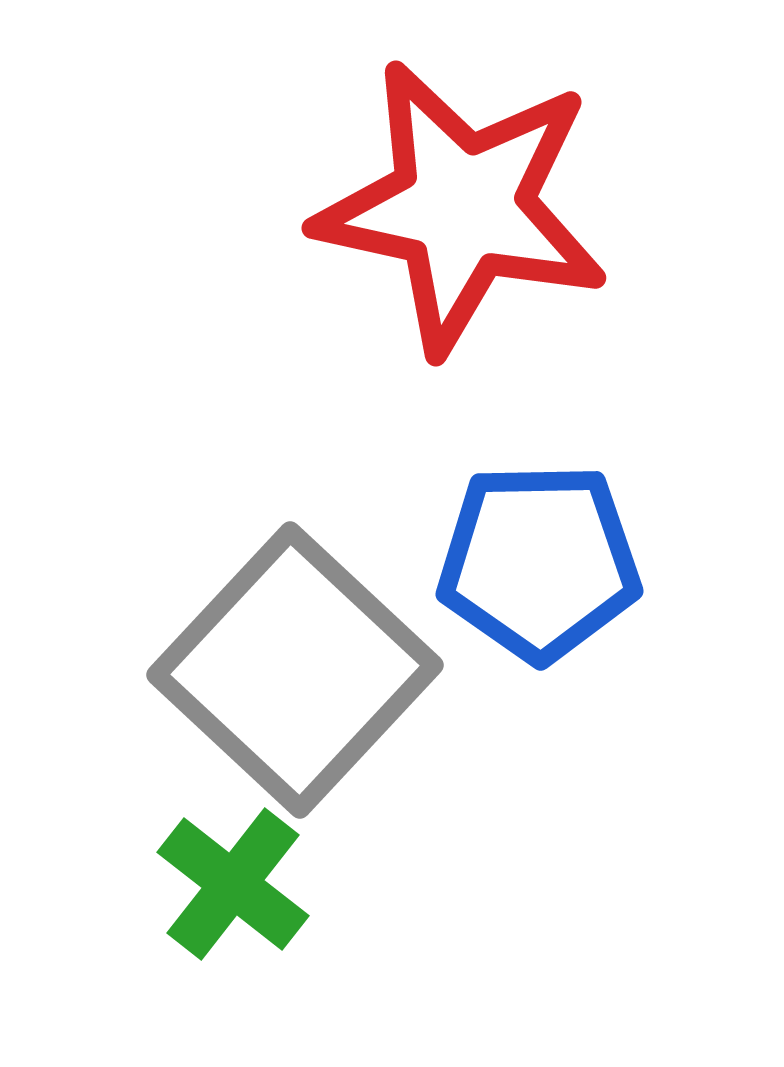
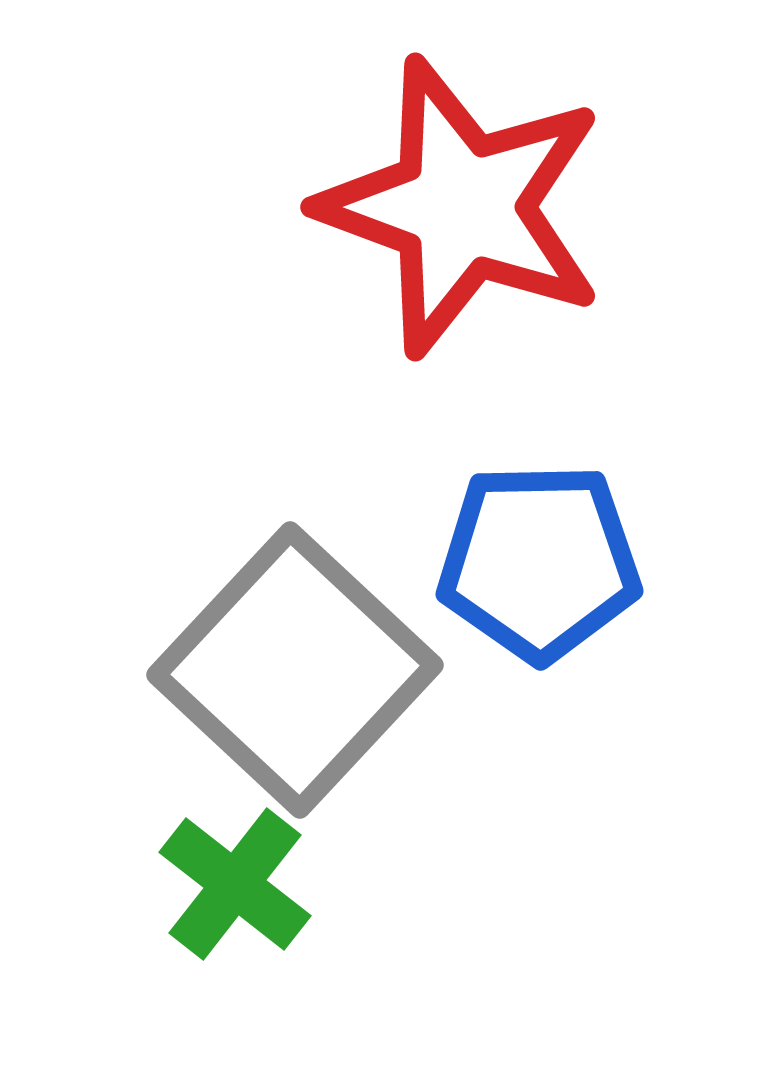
red star: rotated 8 degrees clockwise
green cross: moved 2 px right
